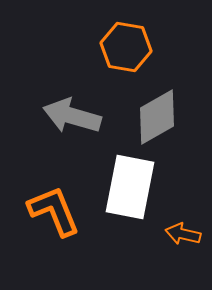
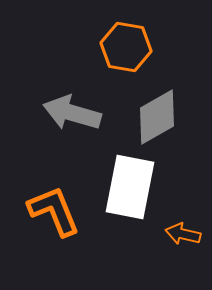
gray arrow: moved 3 px up
